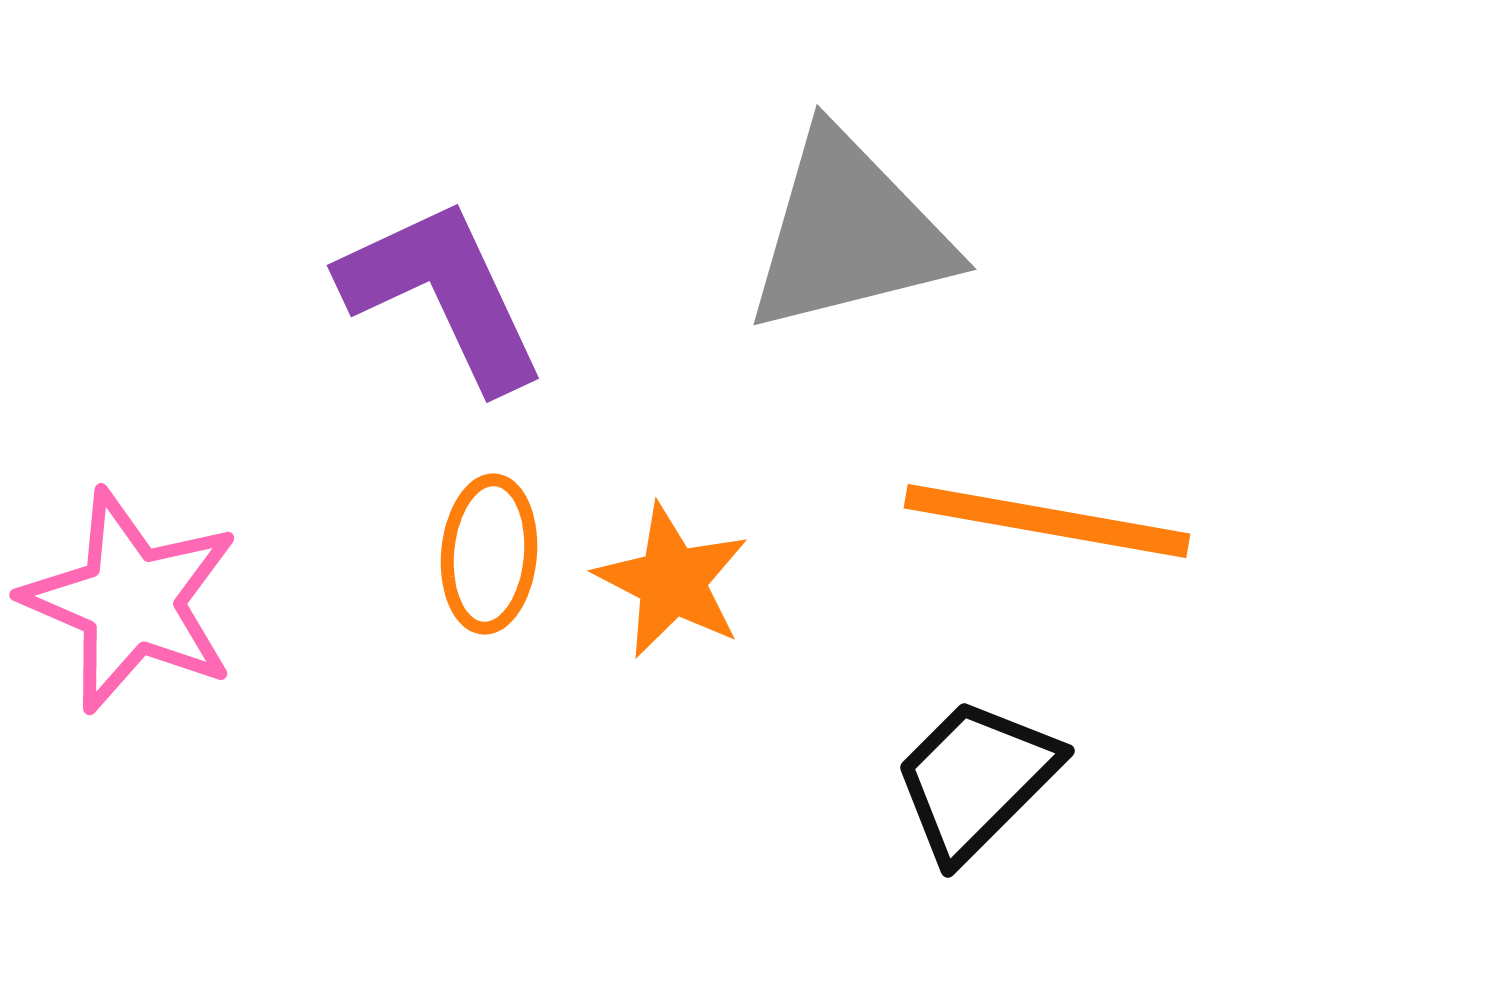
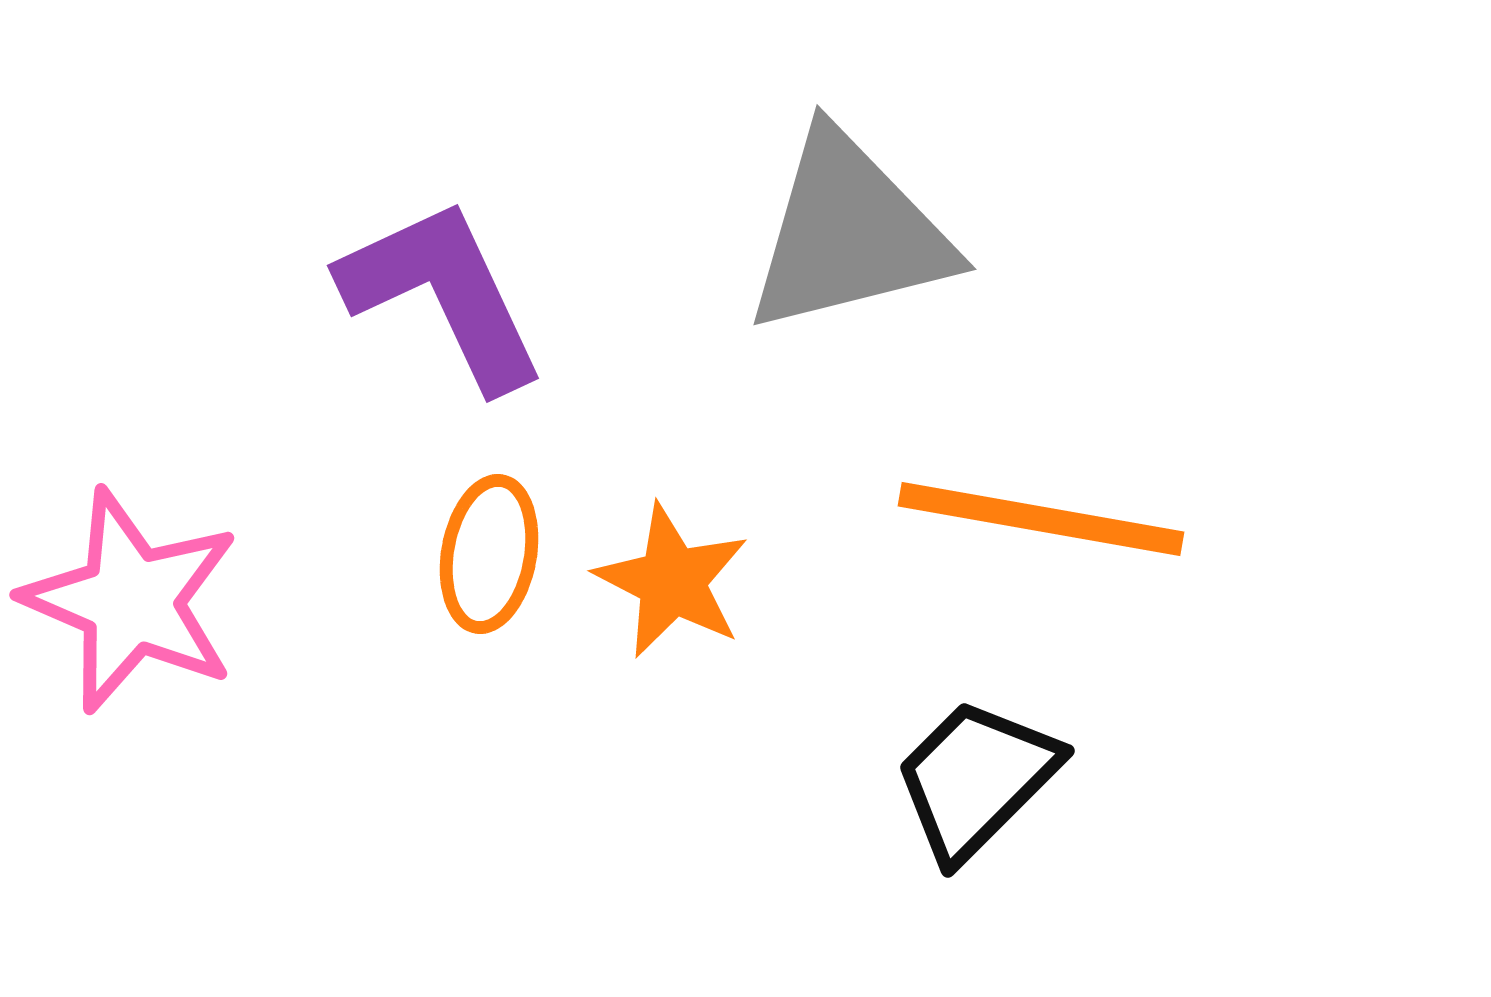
orange line: moved 6 px left, 2 px up
orange ellipse: rotated 5 degrees clockwise
